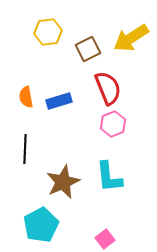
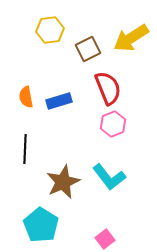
yellow hexagon: moved 2 px right, 2 px up
cyan L-shape: rotated 32 degrees counterclockwise
cyan pentagon: rotated 12 degrees counterclockwise
